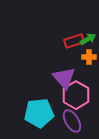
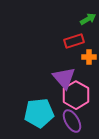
green arrow: moved 20 px up
